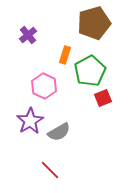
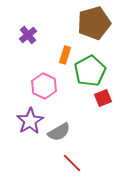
red line: moved 22 px right, 7 px up
